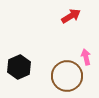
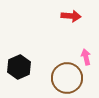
red arrow: rotated 36 degrees clockwise
brown circle: moved 2 px down
